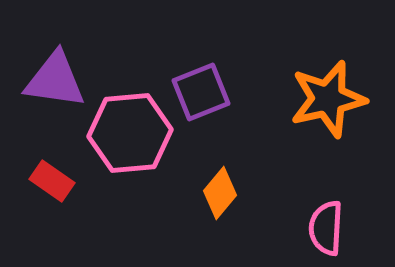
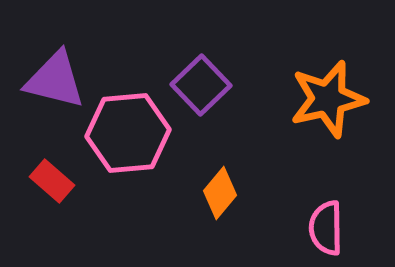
purple triangle: rotated 6 degrees clockwise
purple square: moved 7 px up; rotated 22 degrees counterclockwise
pink hexagon: moved 2 px left
red rectangle: rotated 6 degrees clockwise
pink semicircle: rotated 4 degrees counterclockwise
